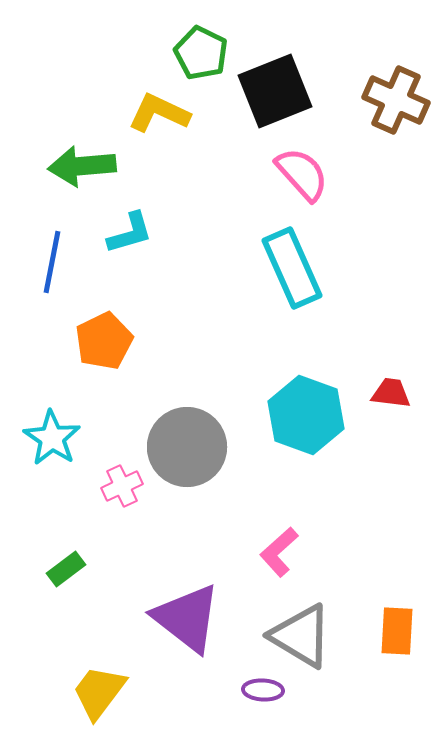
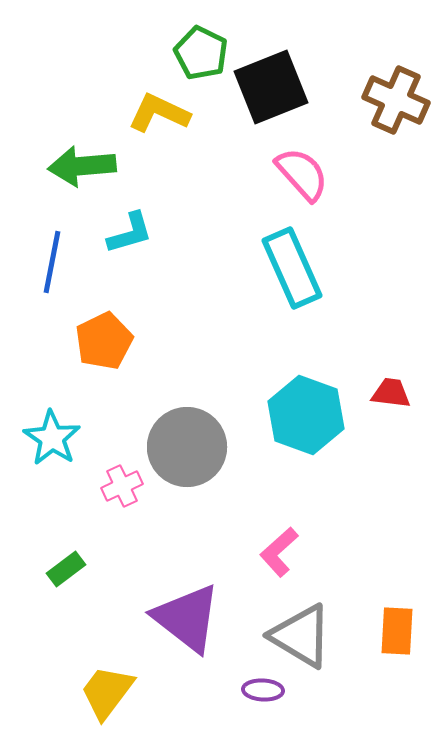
black square: moved 4 px left, 4 px up
yellow trapezoid: moved 8 px right
